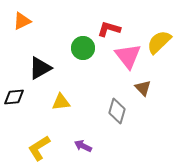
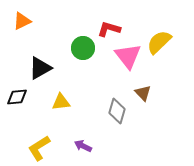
brown triangle: moved 5 px down
black diamond: moved 3 px right
